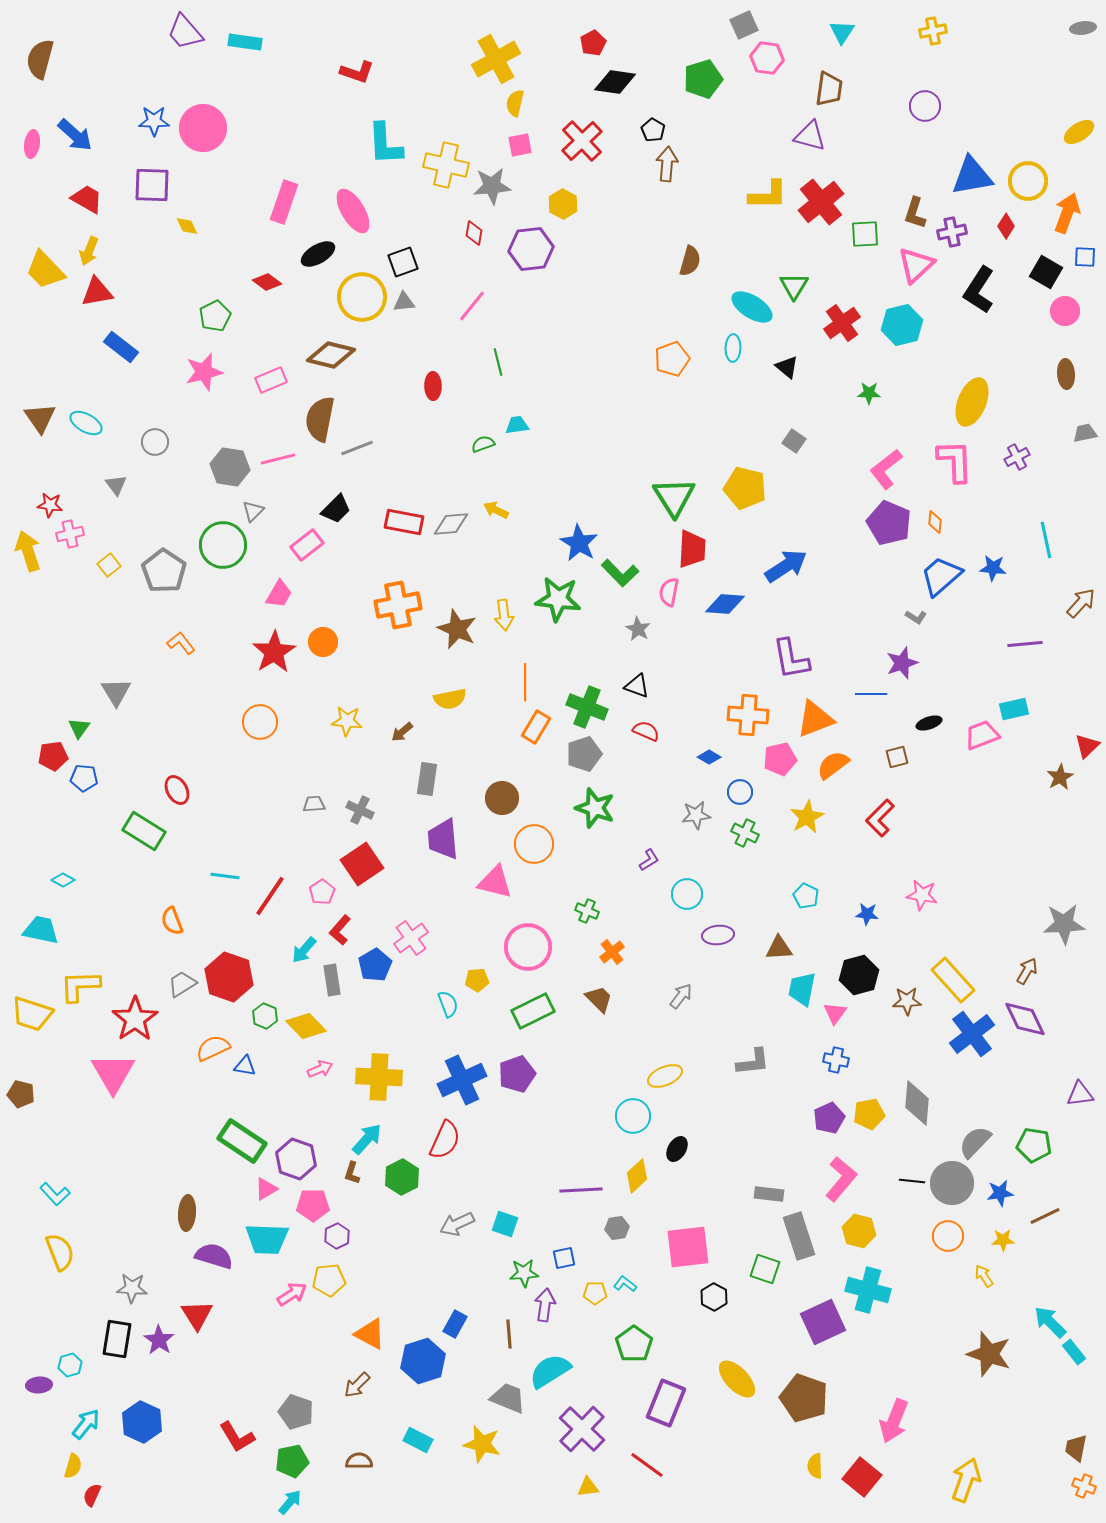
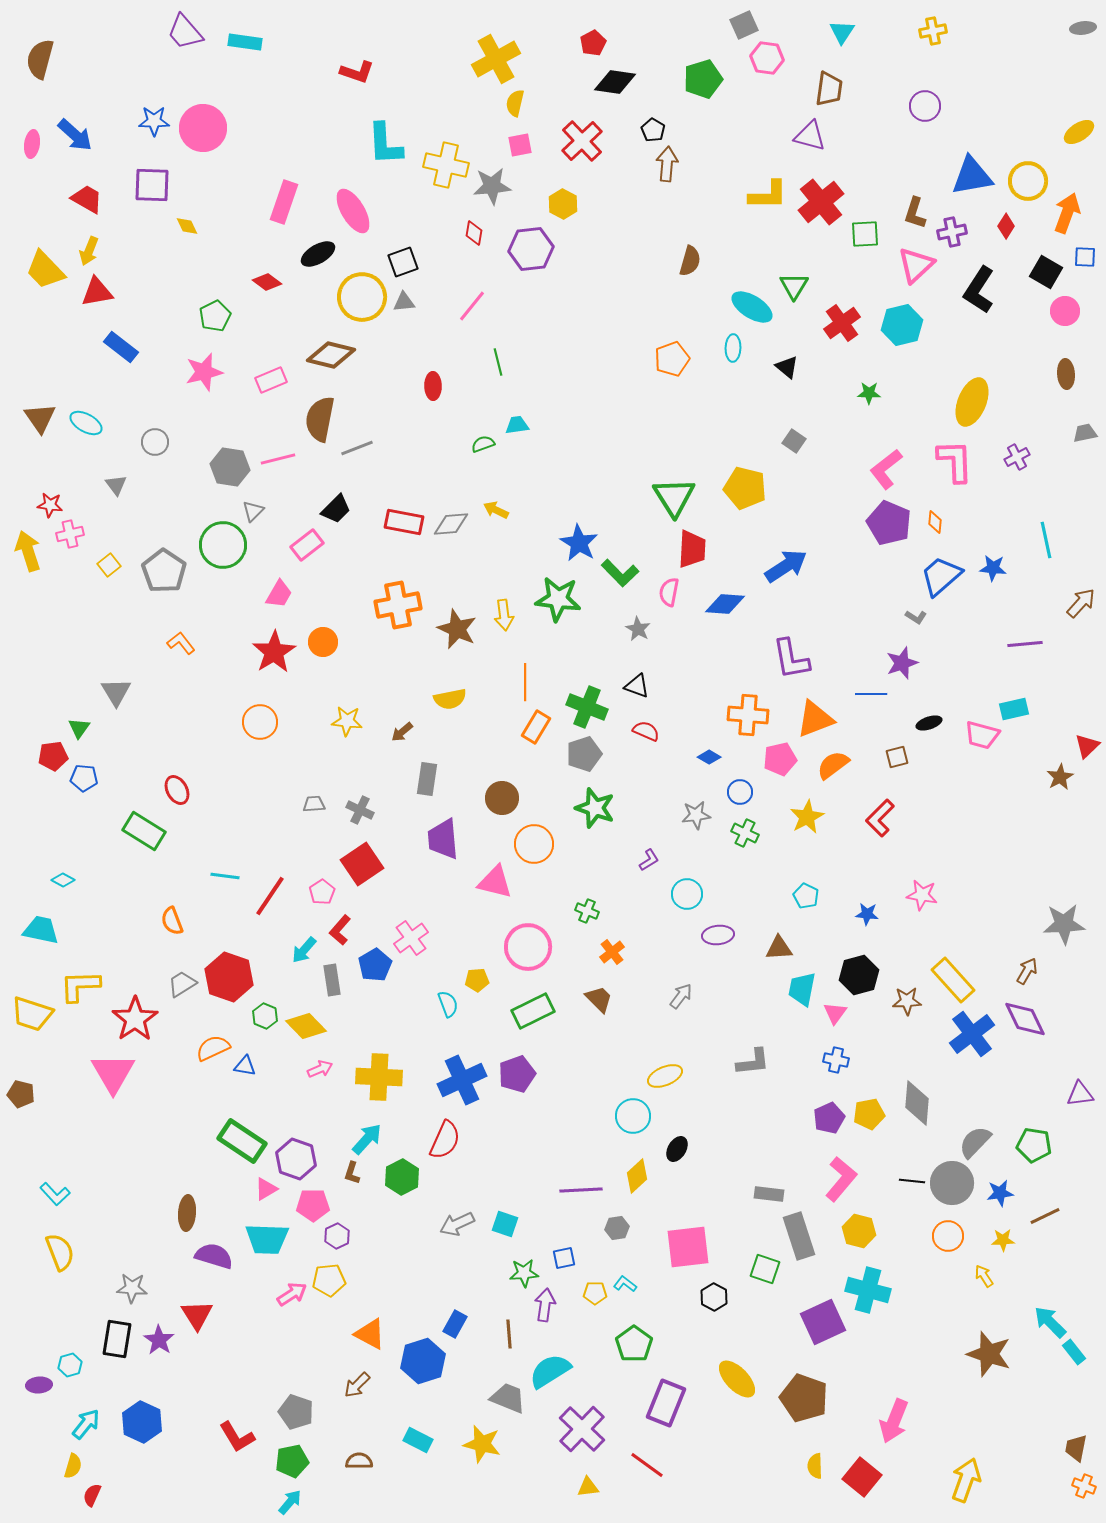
pink trapezoid at (982, 735): rotated 144 degrees counterclockwise
